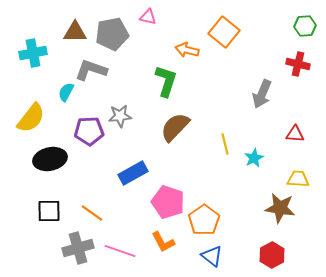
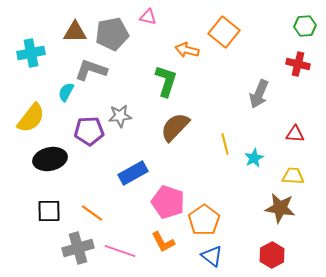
cyan cross: moved 2 px left
gray arrow: moved 3 px left
yellow trapezoid: moved 5 px left, 3 px up
